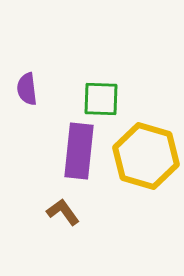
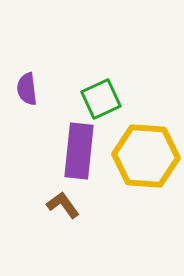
green square: rotated 27 degrees counterclockwise
yellow hexagon: rotated 12 degrees counterclockwise
brown L-shape: moved 7 px up
